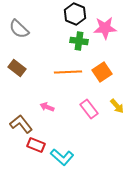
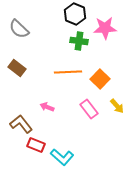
orange square: moved 2 px left, 7 px down; rotated 12 degrees counterclockwise
